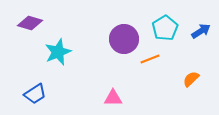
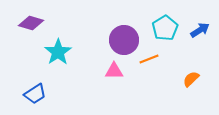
purple diamond: moved 1 px right
blue arrow: moved 1 px left, 1 px up
purple circle: moved 1 px down
cyan star: rotated 12 degrees counterclockwise
orange line: moved 1 px left
pink triangle: moved 1 px right, 27 px up
